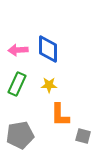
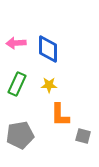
pink arrow: moved 2 px left, 7 px up
